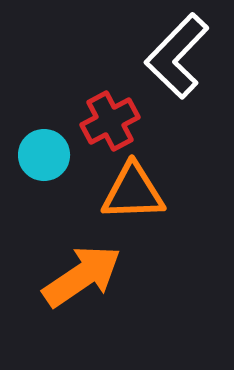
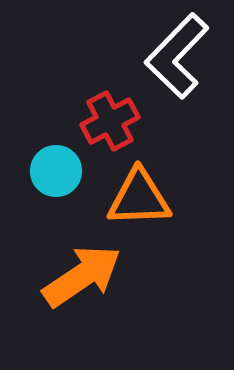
cyan circle: moved 12 px right, 16 px down
orange triangle: moved 6 px right, 6 px down
